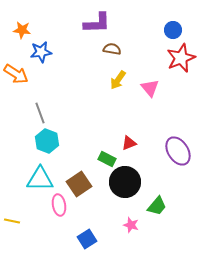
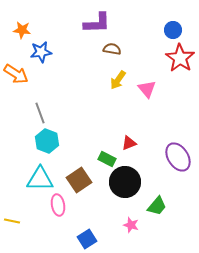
red star: moved 1 px left; rotated 16 degrees counterclockwise
pink triangle: moved 3 px left, 1 px down
purple ellipse: moved 6 px down
brown square: moved 4 px up
pink ellipse: moved 1 px left
